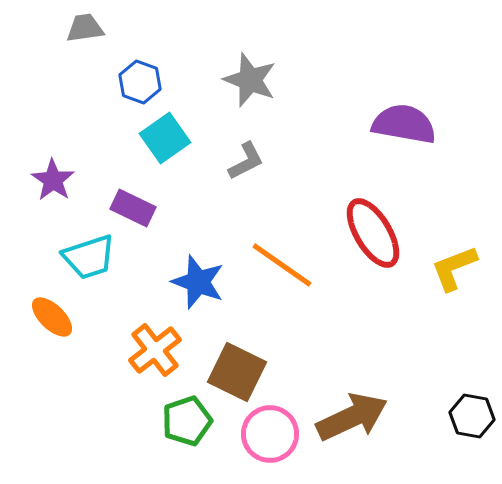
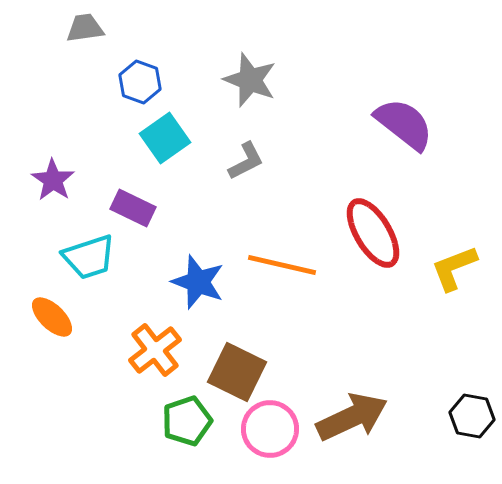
purple semicircle: rotated 28 degrees clockwise
orange line: rotated 22 degrees counterclockwise
pink circle: moved 5 px up
